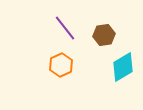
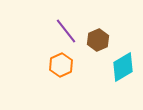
purple line: moved 1 px right, 3 px down
brown hexagon: moved 6 px left, 5 px down; rotated 15 degrees counterclockwise
